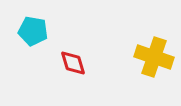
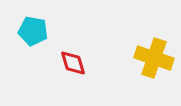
yellow cross: moved 1 px down
